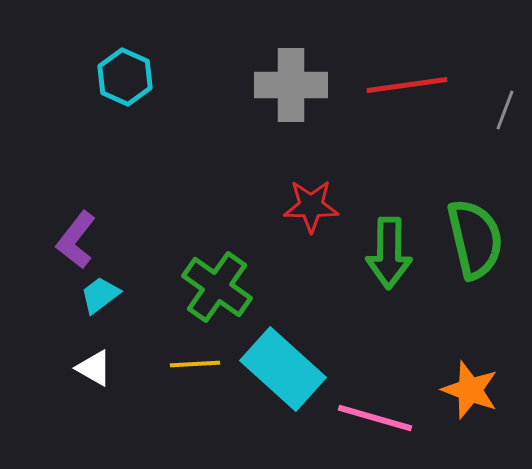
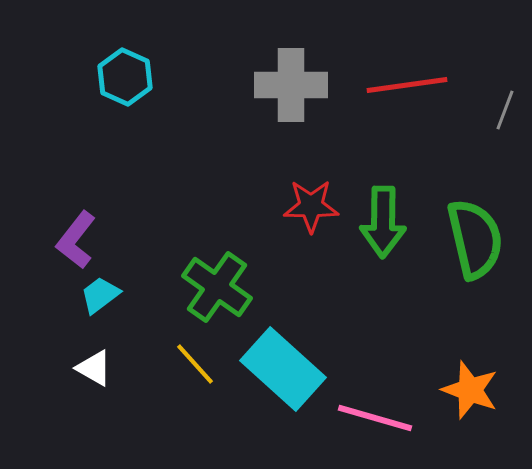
green arrow: moved 6 px left, 31 px up
yellow line: rotated 51 degrees clockwise
